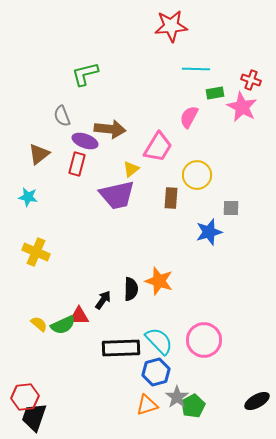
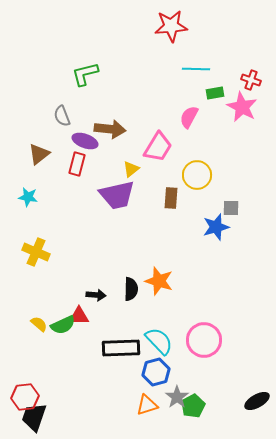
blue star: moved 7 px right, 5 px up
black arrow: moved 7 px left, 5 px up; rotated 60 degrees clockwise
